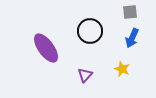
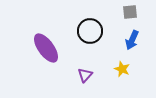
blue arrow: moved 2 px down
